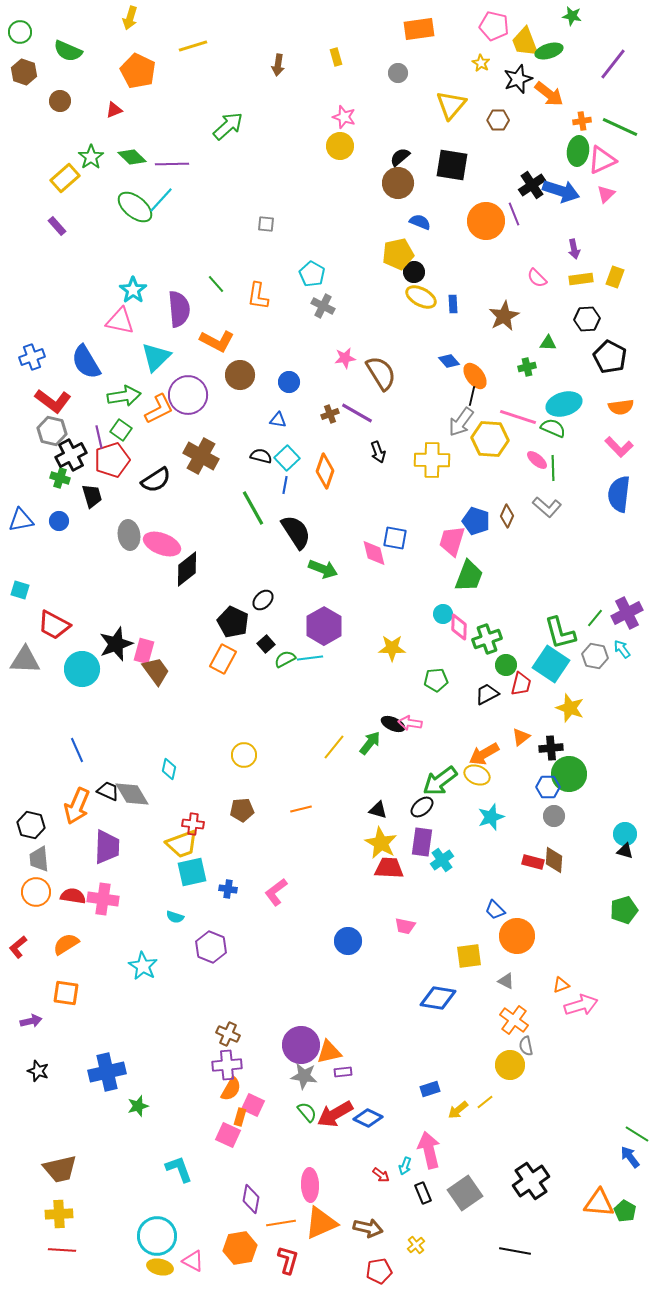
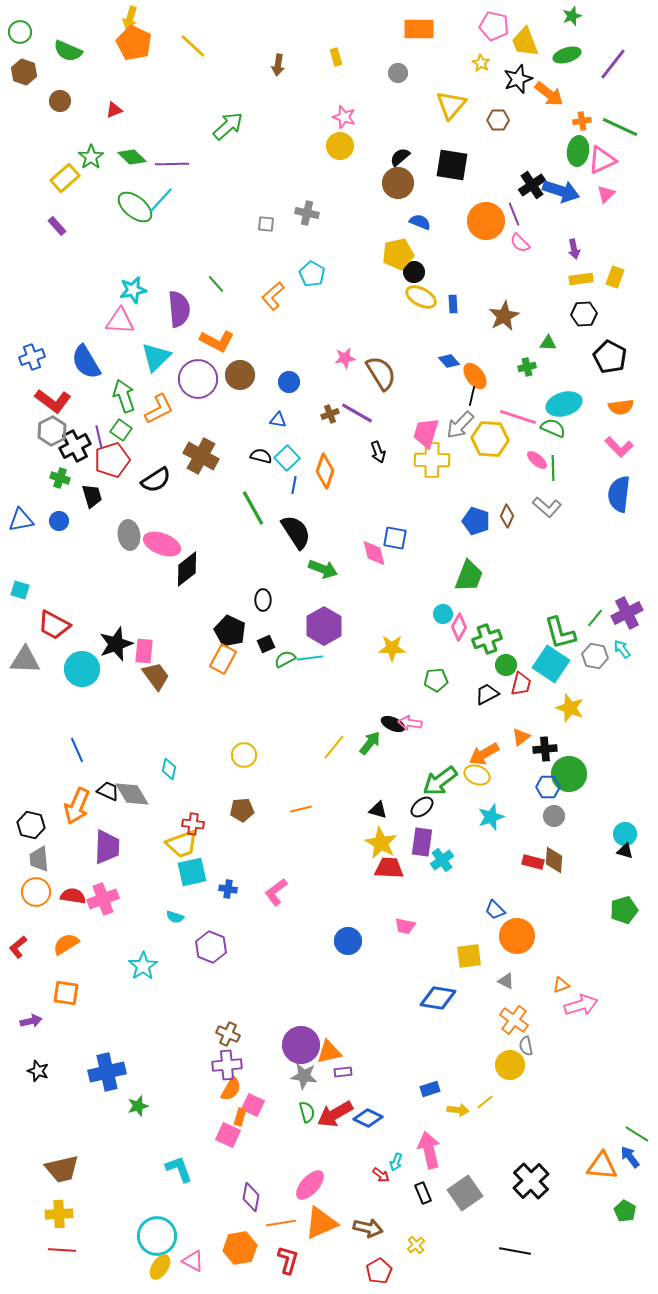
green star at (572, 16): rotated 30 degrees counterclockwise
orange rectangle at (419, 29): rotated 8 degrees clockwise
yellow line at (193, 46): rotated 60 degrees clockwise
green ellipse at (549, 51): moved 18 px right, 4 px down
orange pentagon at (138, 71): moved 4 px left, 28 px up
pink semicircle at (537, 278): moved 17 px left, 35 px up
cyan star at (133, 290): rotated 24 degrees clockwise
orange L-shape at (258, 296): moved 15 px right; rotated 40 degrees clockwise
gray cross at (323, 306): moved 16 px left, 93 px up; rotated 15 degrees counterclockwise
black hexagon at (587, 319): moved 3 px left, 5 px up
pink triangle at (120, 321): rotated 8 degrees counterclockwise
purple circle at (188, 395): moved 10 px right, 16 px up
green arrow at (124, 396): rotated 100 degrees counterclockwise
gray arrow at (461, 422): moved 1 px left, 3 px down; rotated 8 degrees clockwise
gray hexagon at (52, 431): rotated 20 degrees clockwise
black cross at (71, 455): moved 4 px right, 9 px up
blue line at (285, 485): moved 9 px right
pink trapezoid at (452, 541): moved 26 px left, 108 px up
black ellipse at (263, 600): rotated 45 degrees counterclockwise
black pentagon at (233, 622): moved 3 px left, 9 px down
pink diamond at (459, 627): rotated 28 degrees clockwise
black square at (266, 644): rotated 18 degrees clockwise
pink rectangle at (144, 651): rotated 10 degrees counterclockwise
brown trapezoid at (156, 671): moved 5 px down
black cross at (551, 748): moved 6 px left, 1 px down
pink cross at (103, 899): rotated 28 degrees counterclockwise
cyan star at (143, 966): rotated 8 degrees clockwise
yellow arrow at (458, 1110): rotated 135 degrees counterclockwise
green semicircle at (307, 1112): rotated 25 degrees clockwise
cyan arrow at (405, 1166): moved 9 px left, 4 px up
brown trapezoid at (60, 1169): moved 2 px right
black cross at (531, 1181): rotated 9 degrees counterclockwise
pink ellipse at (310, 1185): rotated 44 degrees clockwise
purple diamond at (251, 1199): moved 2 px up
orange triangle at (599, 1203): moved 3 px right, 37 px up
yellow ellipse at (160, 1267): rotated 70 degrees counterclockwise
red pentagon at (379, 1271): rotated 20 degrees counterclockwise
